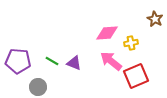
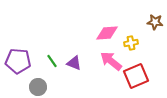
brown star: moved 3 px down; rotated 21 degrees counterclockwise
green line: rotated 24 degrees clockwise
